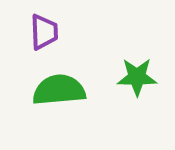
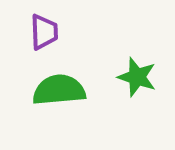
green star: rotated 18 degrees clockwise
